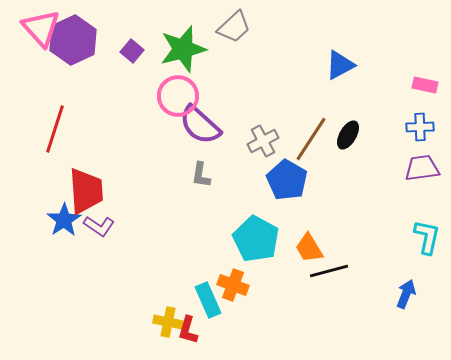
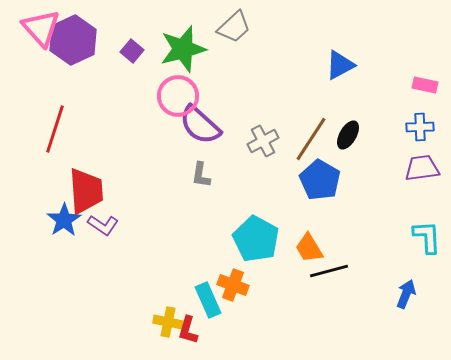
blue pentagon: moved 33 px right
purple L-shape: moved 4 px right, 1 px up
cyan L-shape: rotated 15 degrees counterclockwise
